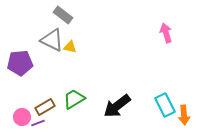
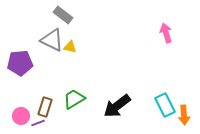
brown rectangle: rotated 42 degrees counterclockwise
pink circle: moved 1 px left, 1 px up
